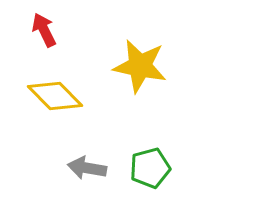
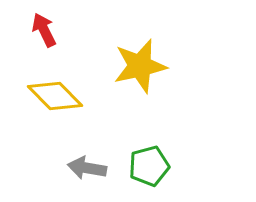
yellow star: rotated 24 degrees counterclockwise
green pentagon: moved 1 px left, 2 px up
